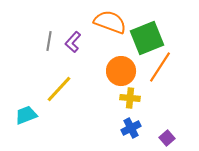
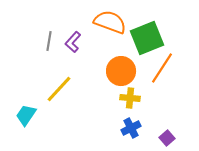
orange line: moved 2 px right, 1 px down
cyan trapezoid: rotated 35 degrees counterclockwise
